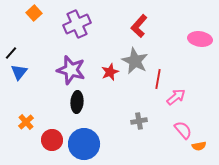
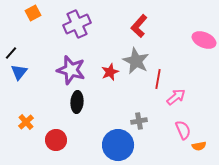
orange square: moved 1 px left; rotated 14 degrees clockwise
pink ellipse: moved 4 px right, 1 px down; rotated 15 degrees clockwise
gray star: moved 1 px right
pink semicircle: rotated 18 degrees clockwise
red circle: moved 4 px right
blue circle: moved 34 px right, 1 px down
